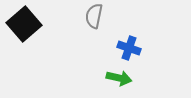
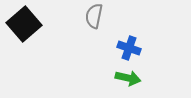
green arrow: moved 9 px right
